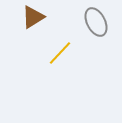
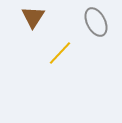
brown triangle: rotated 25 degrees counterclockwise
